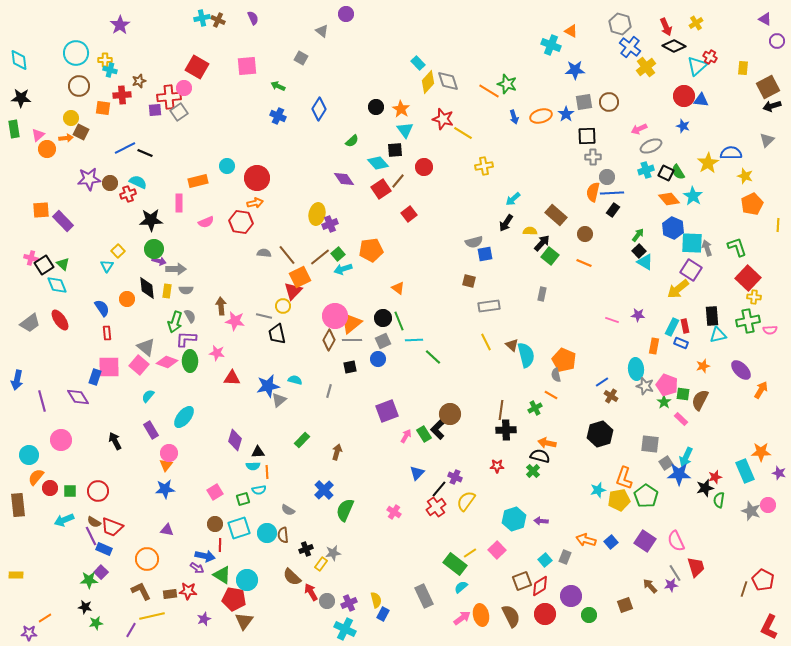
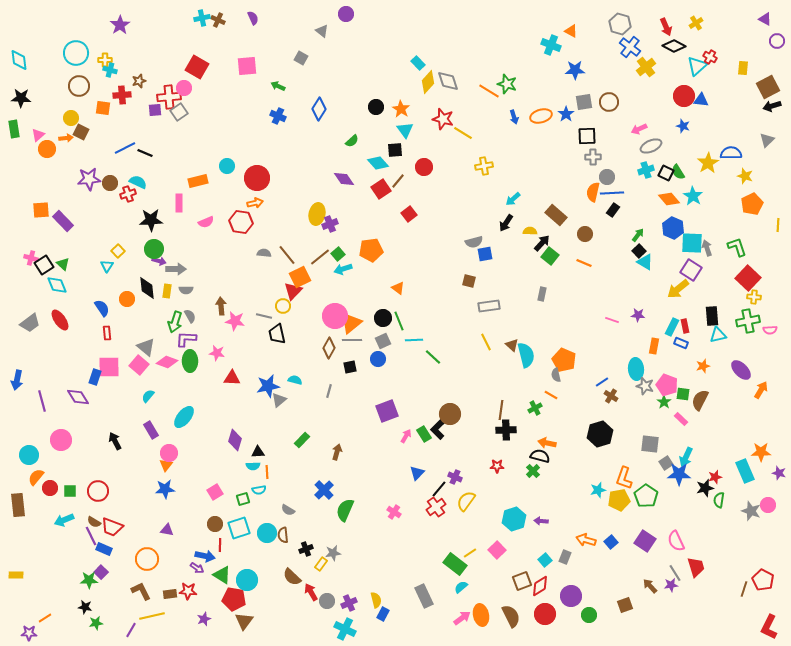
brown diamond at (329, 340): moved 8 px down
